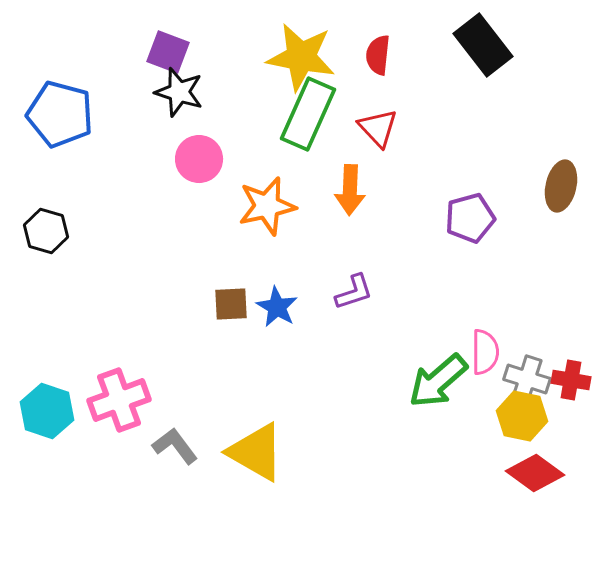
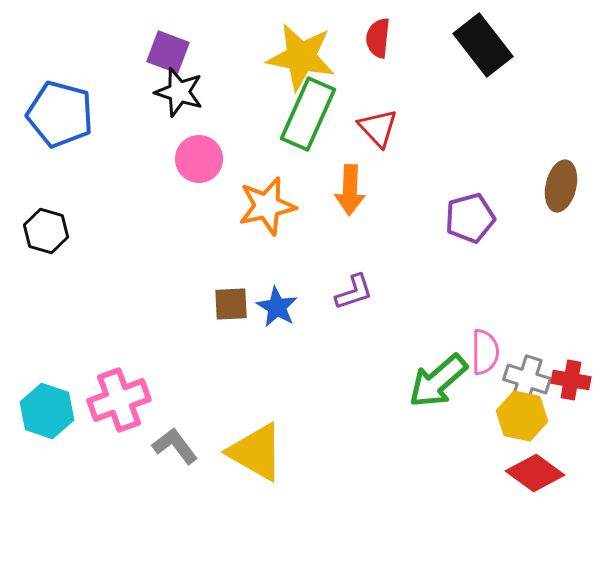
red semicircle: moved 17 px up
